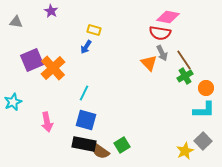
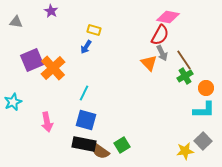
red semicircle: moved 2 px down; rotated 70 degrees counterclockwise
yellow star: rotated 18 degrees clockwise
